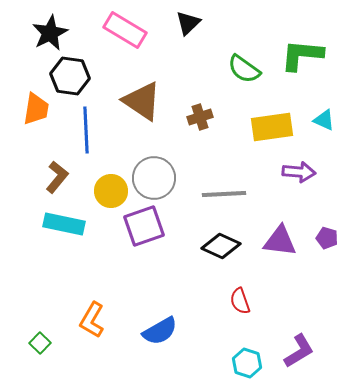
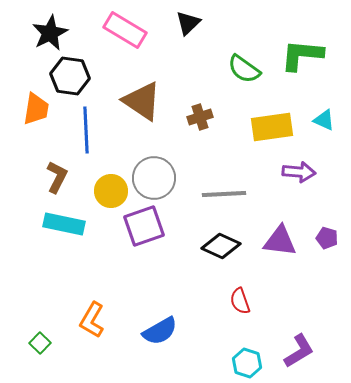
brown L-shape: rotated 12 degrees counterclockwise
